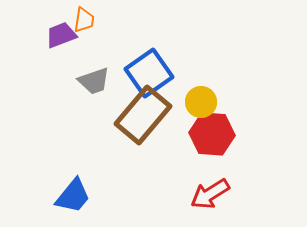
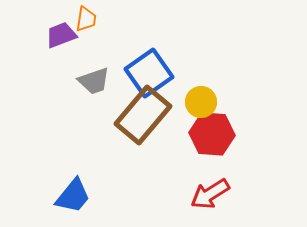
orange trapezoid: moved 2 px right, 1 px up
